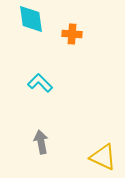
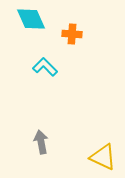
cyan diamond: rotated 16 degrees counterclockwise
cyan L-shape: moved 5 px right, 16 px up
